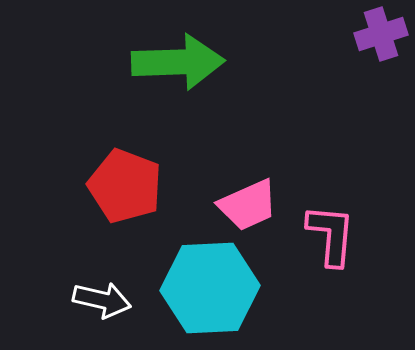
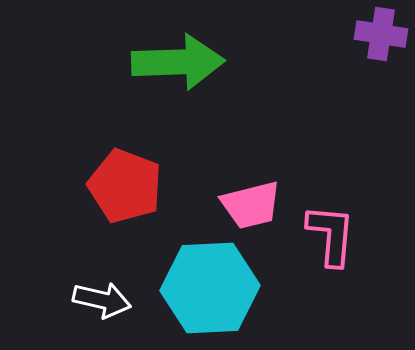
purple cross: rotated 27 degrees clockwise
pink trapezoid: moved 3 px right; rotated 10 degrees clockwise
